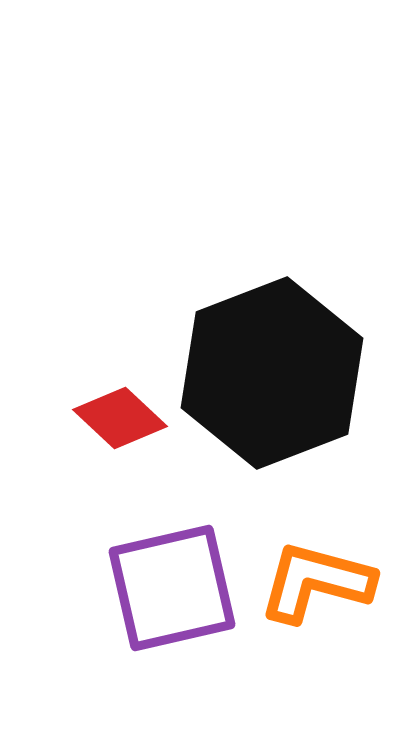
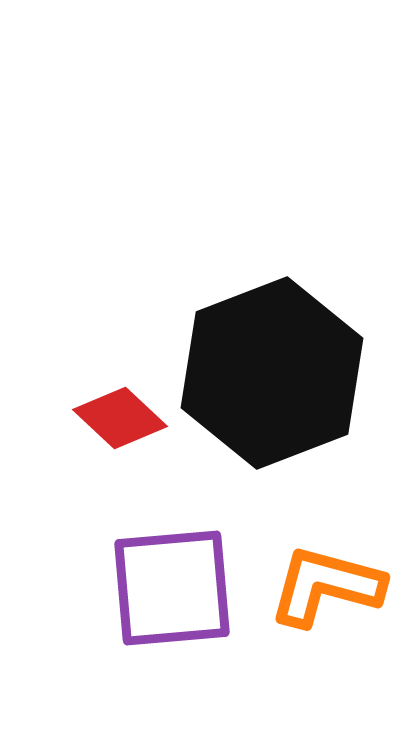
orange L-shape: moved 10 px right, 4 px down
purple square: rotated 8 degrees clockwise
